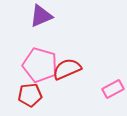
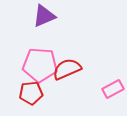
purple triangle: moved 3 px right
pink pentagon: rotated 12 degrees counterclockwise
red pentagon: moved 1 px right, 2 px up
